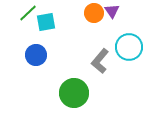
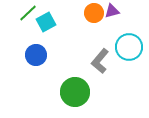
purple triangle: rotated 49 degrees clockwise
cyan square: rotated 18 degrees counterclockwise
green circle: moved 1 px right, 1 px up
